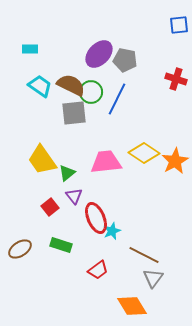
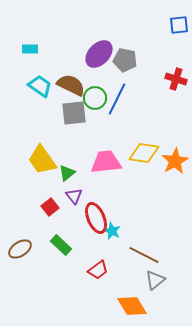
green circle: moved 4 px right, 6 px down
yellow diamond: rotated 24 degrees counterclockwise
cyan star: rotated 24 degrees counterclockwise
green rectangle: rotated 25 degrees clockwise
gray triangle: moved 2 px right, 2 px down; rotated 15 degrees clockwise
